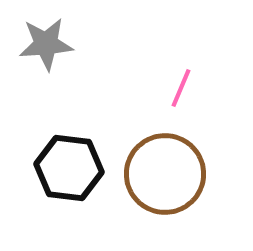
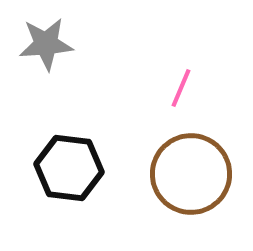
brown circle: moved 26 px right
